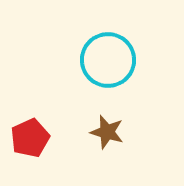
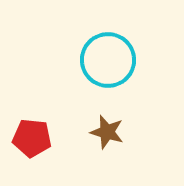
red pentagon: moved 2 px right; rotated 30 degrees clockwise
